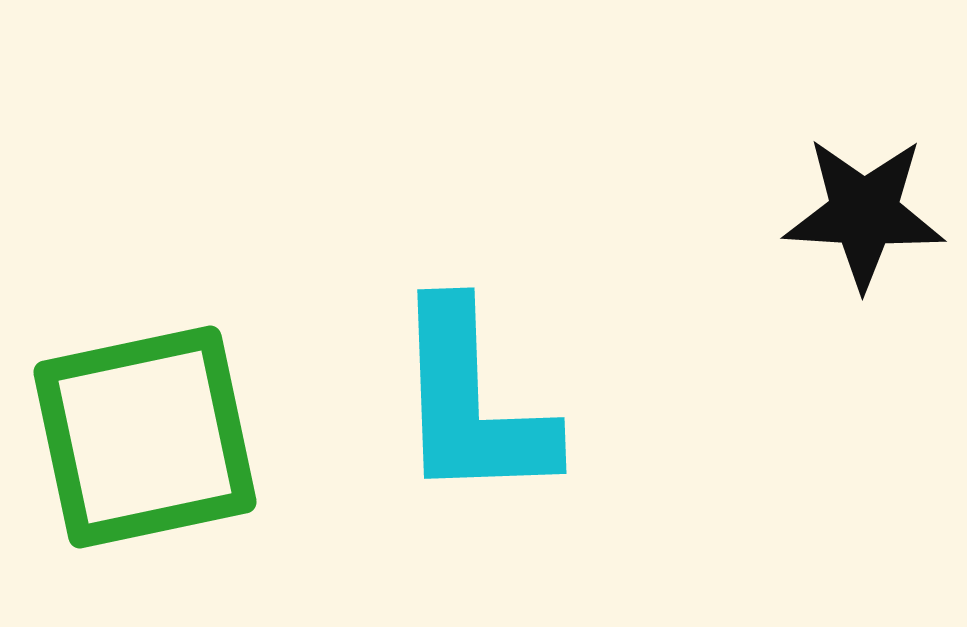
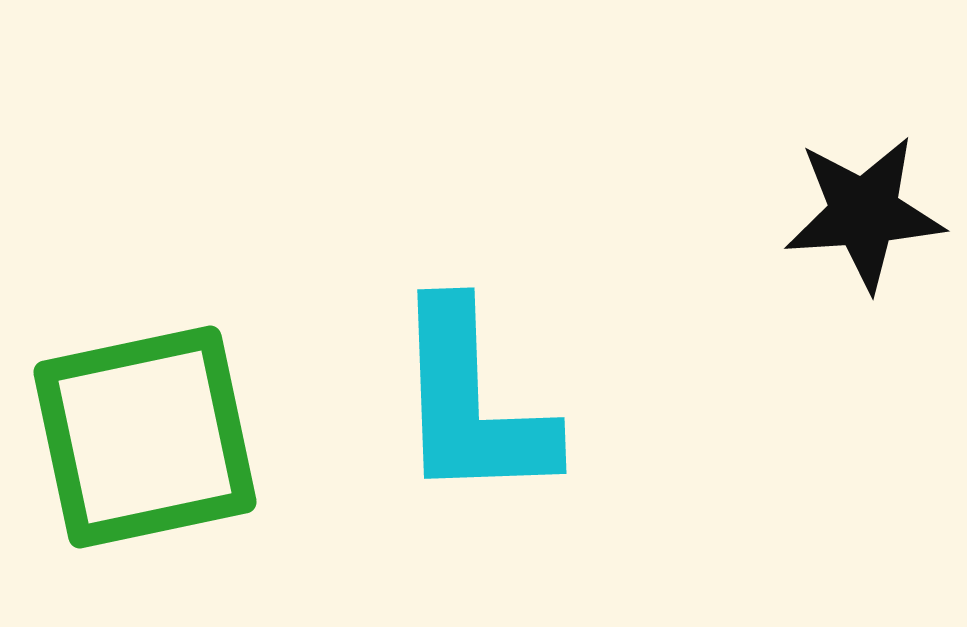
black star: rotated 7 degrees counterclockwise
